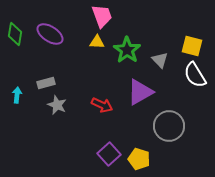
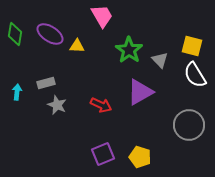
pink trapezoid: rotated 10 degrees counterclockwise
yellow triangle: moved 20 px left, 4 px down
green star: moved 2 px right
cyan arrow: moved 3 px up
red arrow: moved 1 px left
gray circle: moved 20 px right, 1 px up
purple square: moved 6 px left; rotated 20 degrees clockwise
yellow pentagon: moved 1 px right, 2 px up
